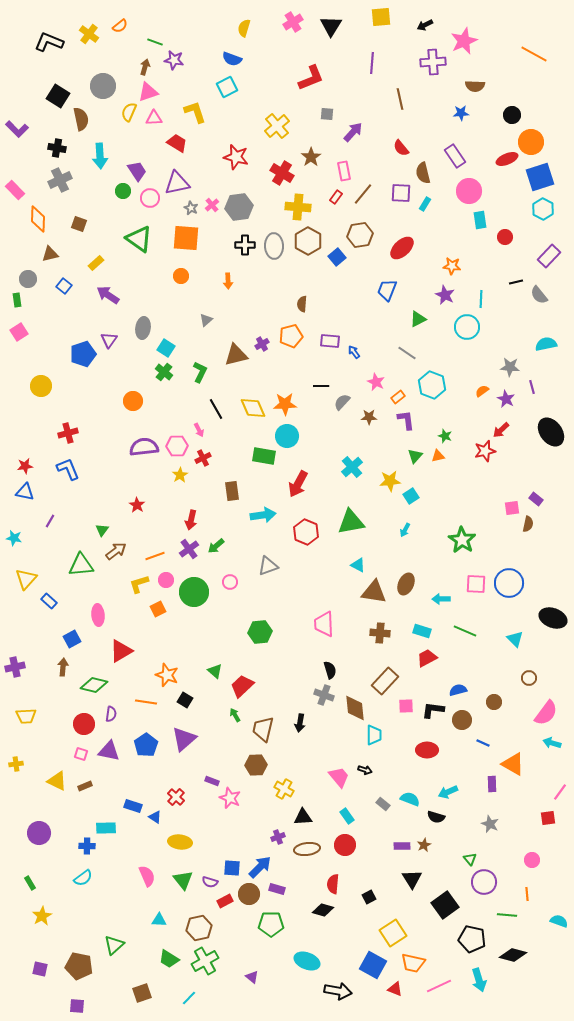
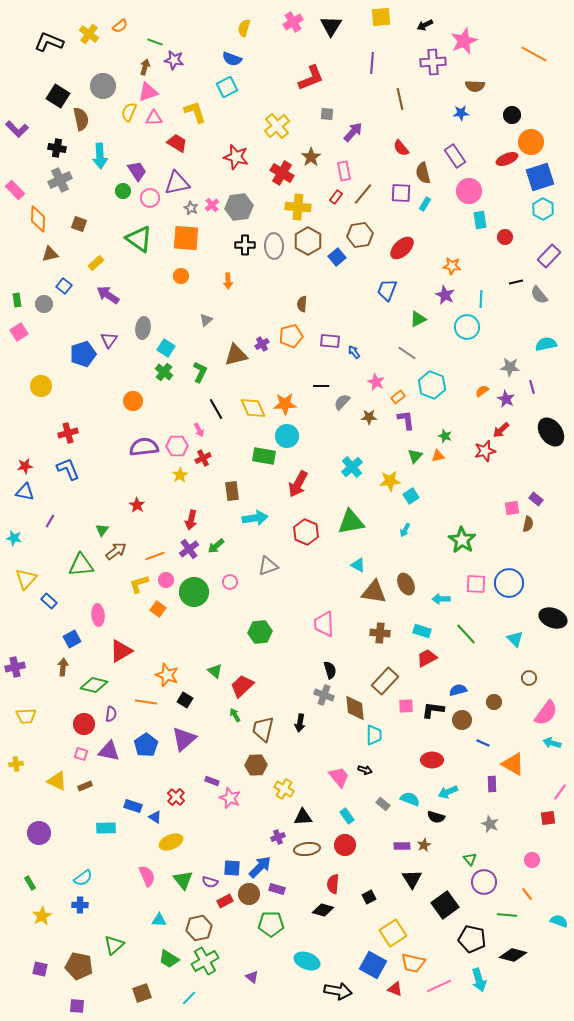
gray circle at (28, 279): moved 16 px right, 25 px down
cyan arrow at (263, 515): moved 8 px left, 3 px down
brown ellipse at (406, 584): rotated 50 degrees counterclockwise
orange square at (158, 609): rotated 28 degrees counterclockwise
green line at (465, 631): moved 1 px right, 3 px down; rotated 25 degrees clockwise
red ellipse at (427, 750): moved 5 px right, 10 px down
yellow ellipse at (180, 842): moved 9 px left; rotated 30 degrees counterclockwise
blue cross at (87, 846): moved 7 px left, 59 px down
orange line at (527, 894): rotated 32 degrees counterclockwise
